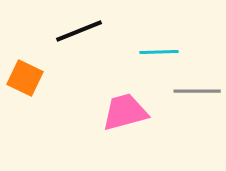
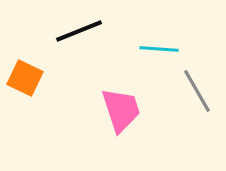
cyan line: moved 3 px up; rotated 6 degrees clockwise
gray line: rotated 60 degrees clockwise
pink trapezoid: moved 4 px left, 2 px up; rotated 87 degrees clockwise
